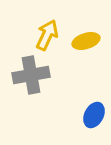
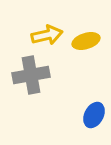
yellow arrow: rotated 52 degrees clockwise
